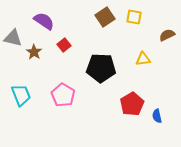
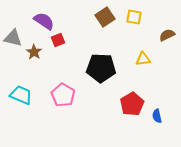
red square: moved 6 px left, 5 px up; rotated 16 degrees clockwise
cyan trapezoid: rotated 45 degrees counterclockwise
